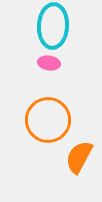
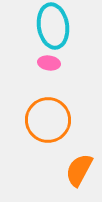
cyan ellipse: rotated 12 degrees counterclockwise
orange semicircle: moved 13 px down
